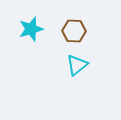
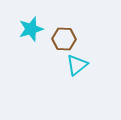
brown hexagon: moved 10 px left, 8 px down
